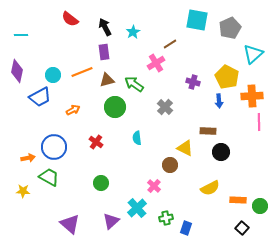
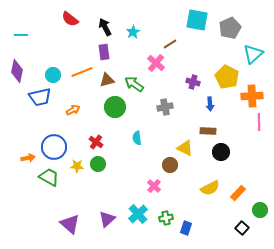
pink cross at (156, 63): rotated 18 degrees counterclockwise
blue trapezoid at (40, 97): rotated 15 degrees clockwise
blue arrow at (219, 101): moved 9 px left, 3 px down
gray cross at (165, 107): rotated 35 degrees clockwise
green circle at (101, 183): moved 3 px left, 19 px up
yellow star at (23, 191): moved 54 px right, 25 px up
orange rectangle at (238, 200): moved 7 px up; rotated 49 degrees counterclockwise
green circle at (260, 206): moved 4 px down
cyan cross at (137, 208): moved 1 px right, 6 px down
purple triangle at (111, 221): moved 4 px left, 2 px up
